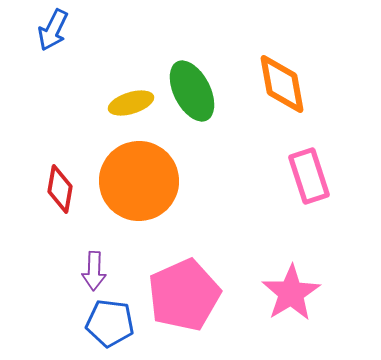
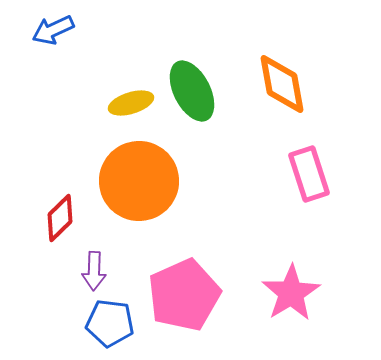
blue arrow: rotated 39 degrees clockwise
pink rectangle: moved 2 px up
red diamond: moved 29 px down; rotated 36 degrees clockwise
